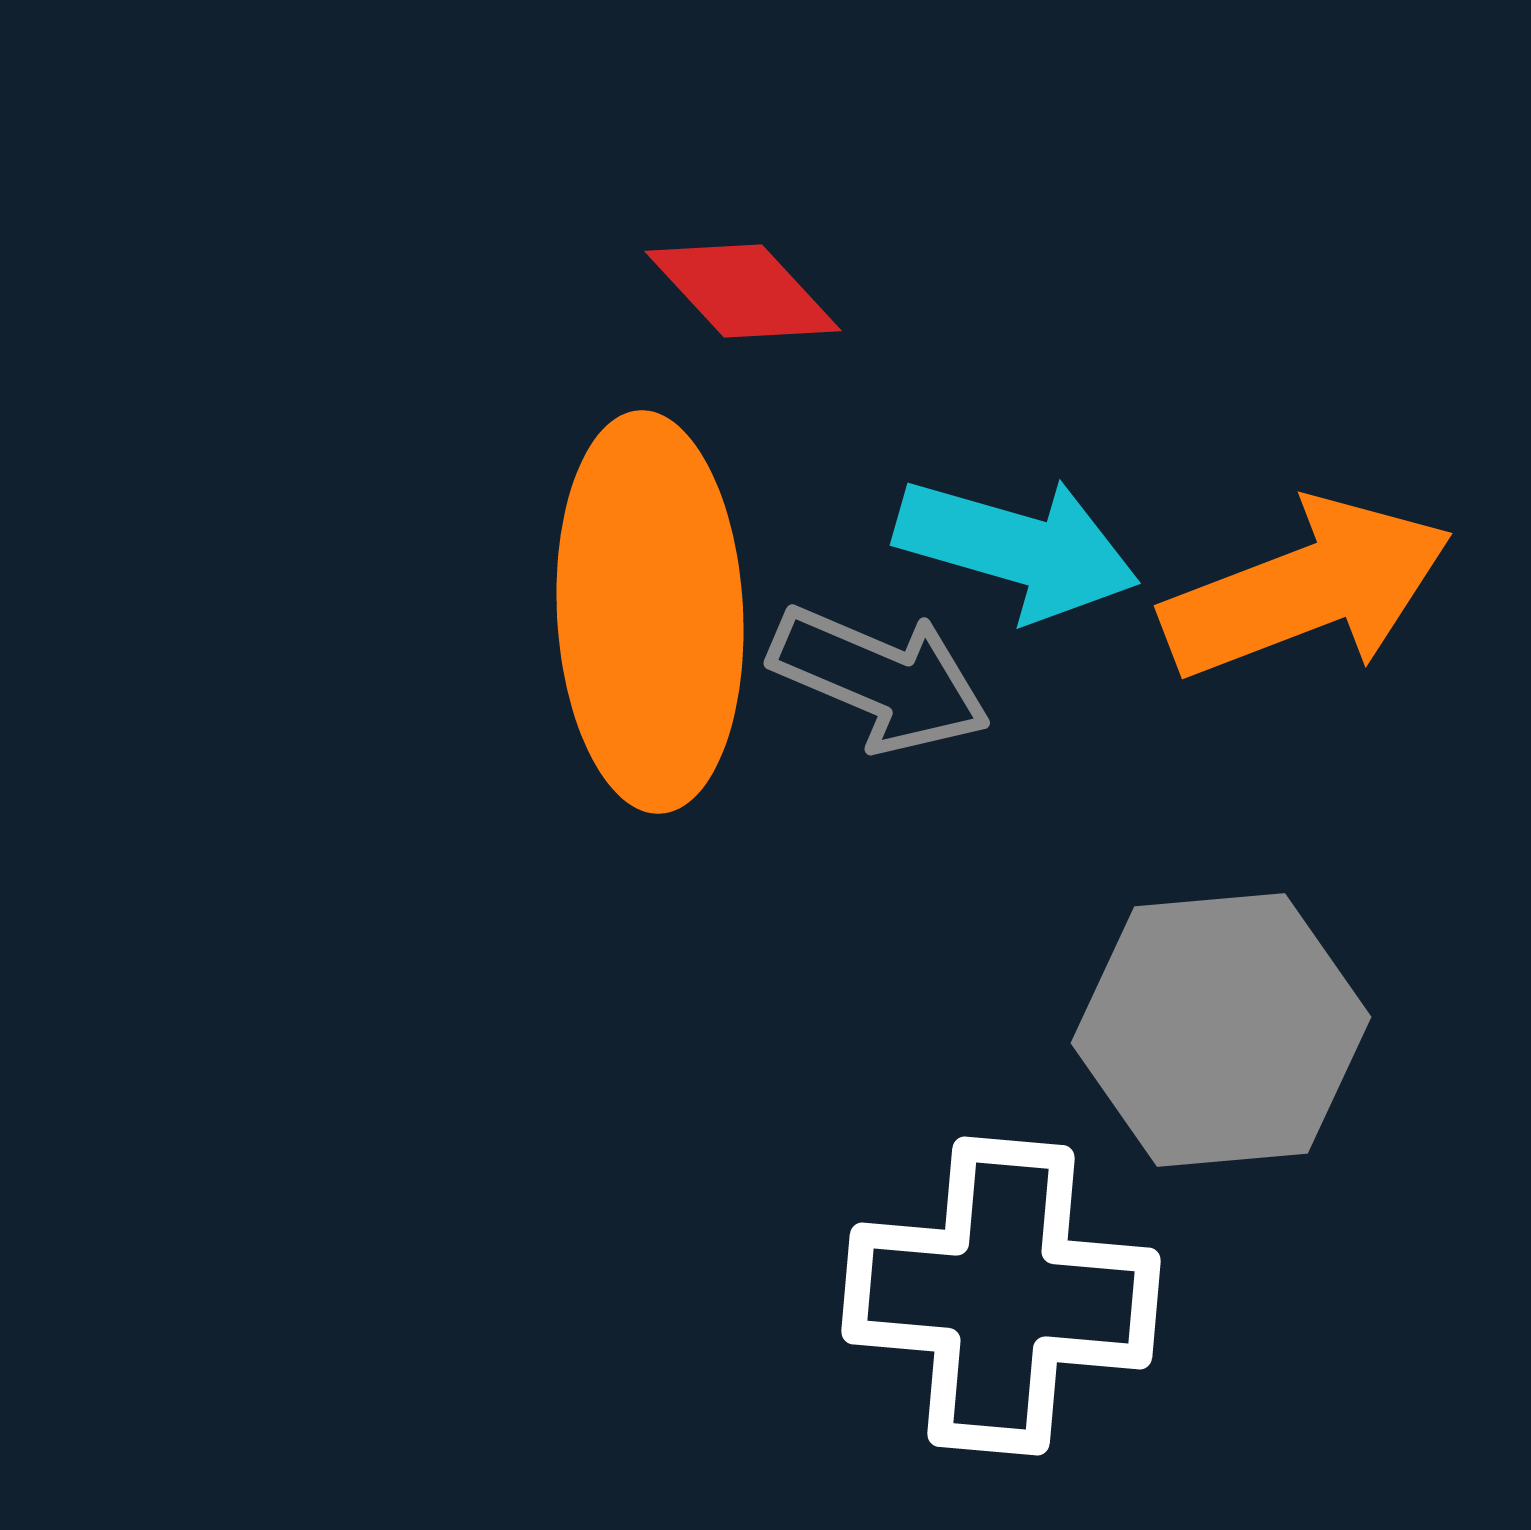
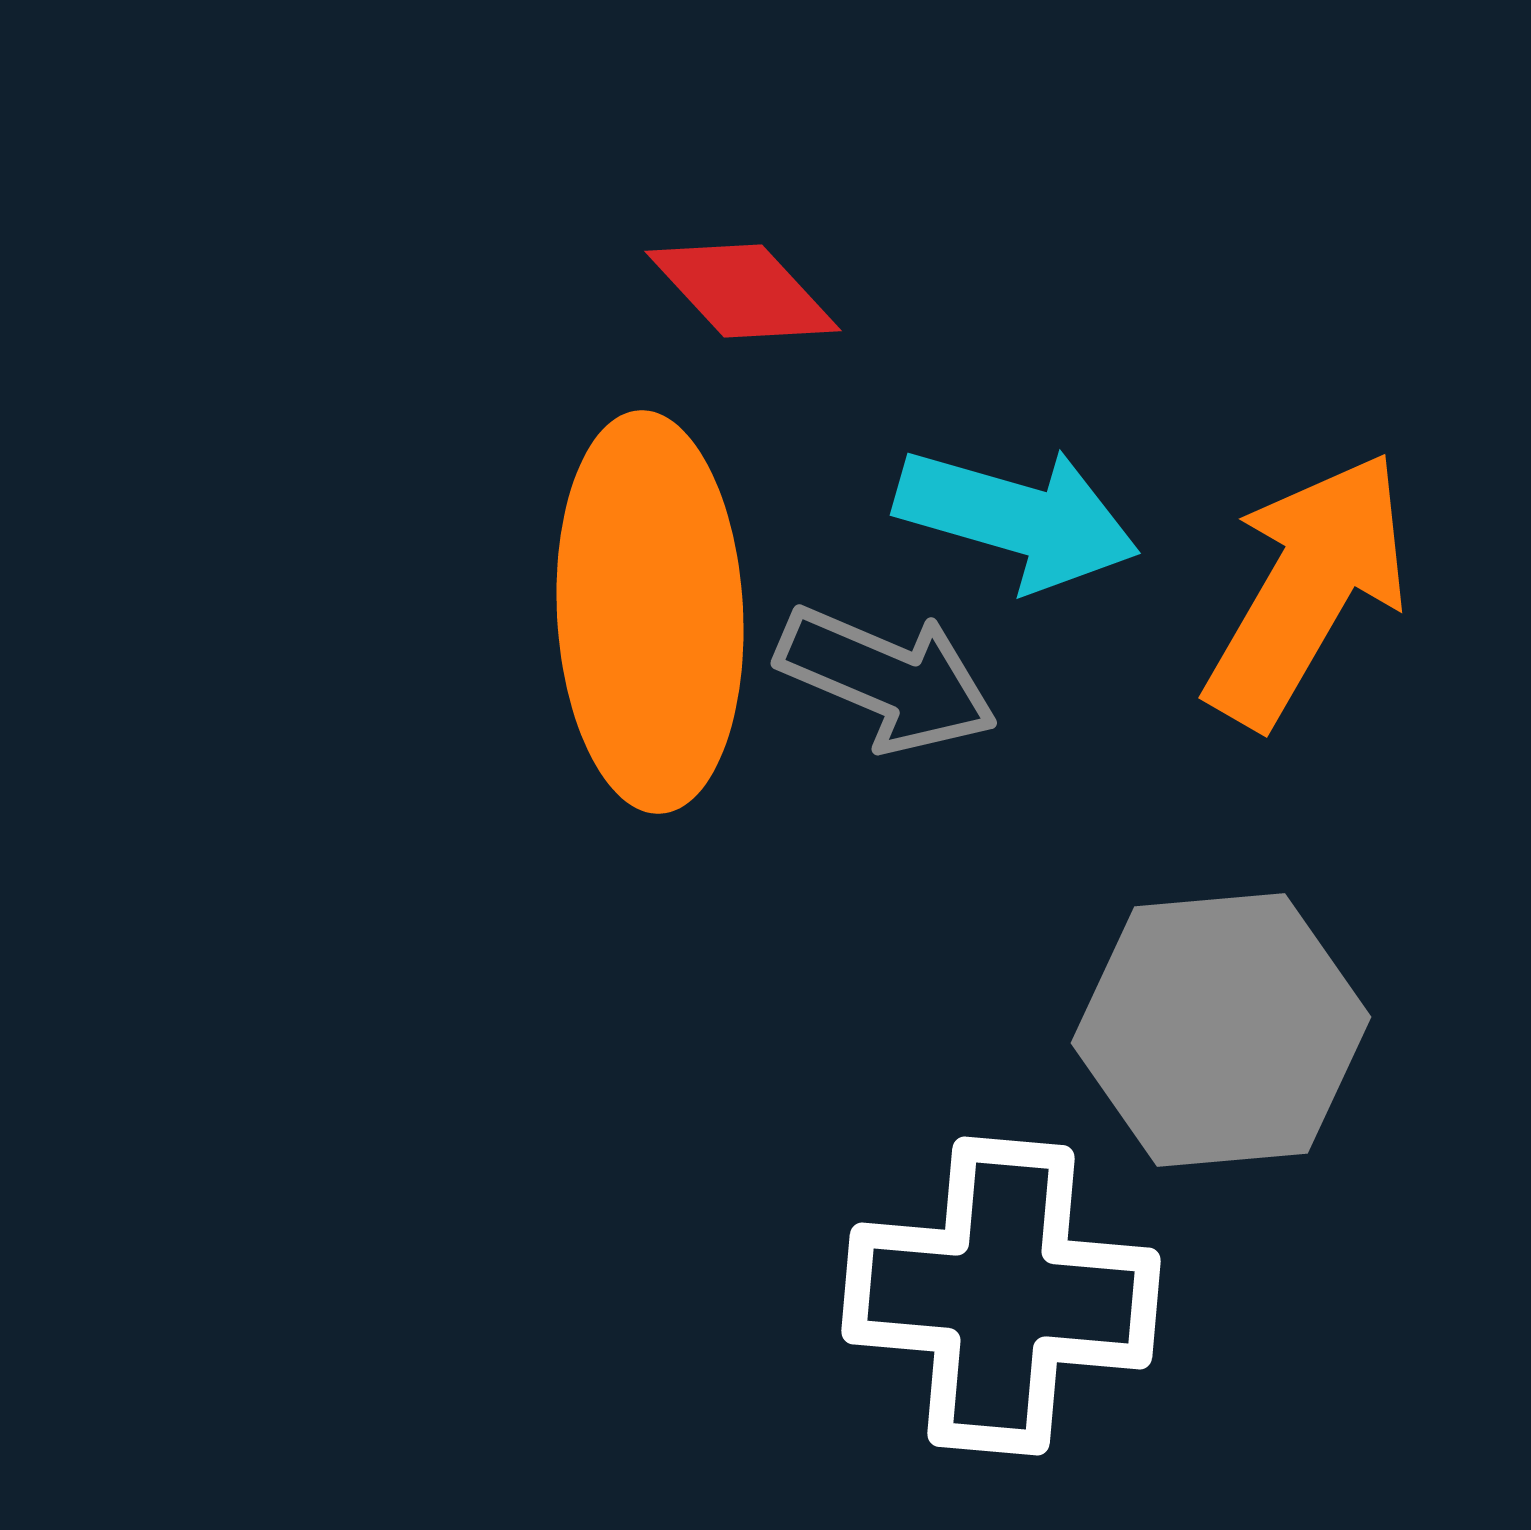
cyan arrow: moved 30 px up
orange arrow: rotated 39 degrees counterclockwise
gray arrow: moved 7 px right
